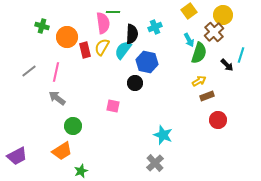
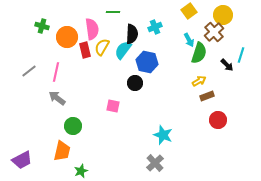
pink semicircle: moved 11 px left, 6 px down
orange trapezoid: rotated 45 degrees counterclockwise
purple trapezoid: moved 5 px right, 4 px down
